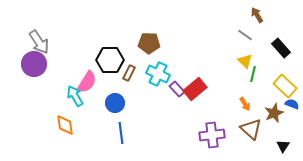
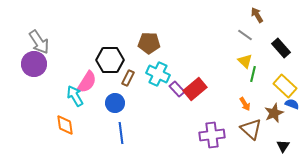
brown rectangle: moved 1 px left, 5 px down
